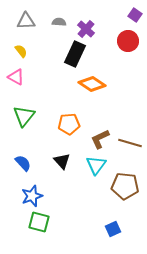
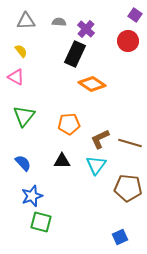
black triangle: rotated 48 degrees counterclockwise
brown pentagon: moved 3 px right, 2 px down
green square: moved 2 px right
blue square: moved 7 px right, 8 px down
